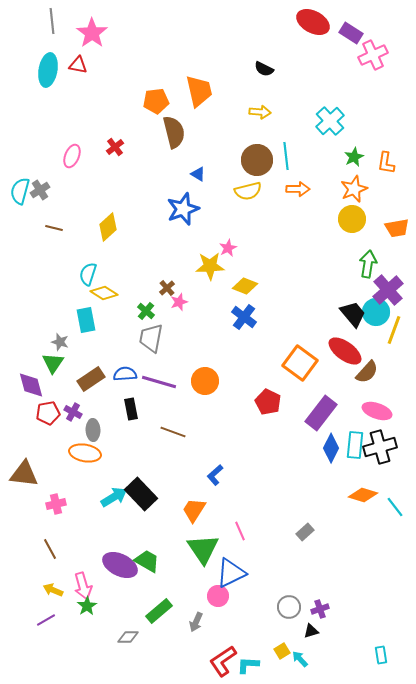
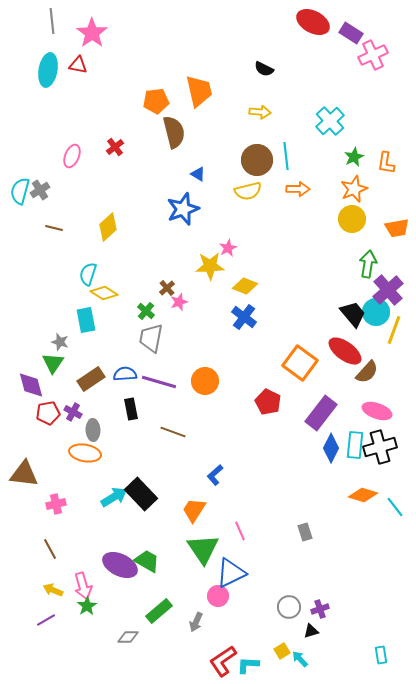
gray rectangle at (305, 532): rotated 66 degrees counterclockwise
